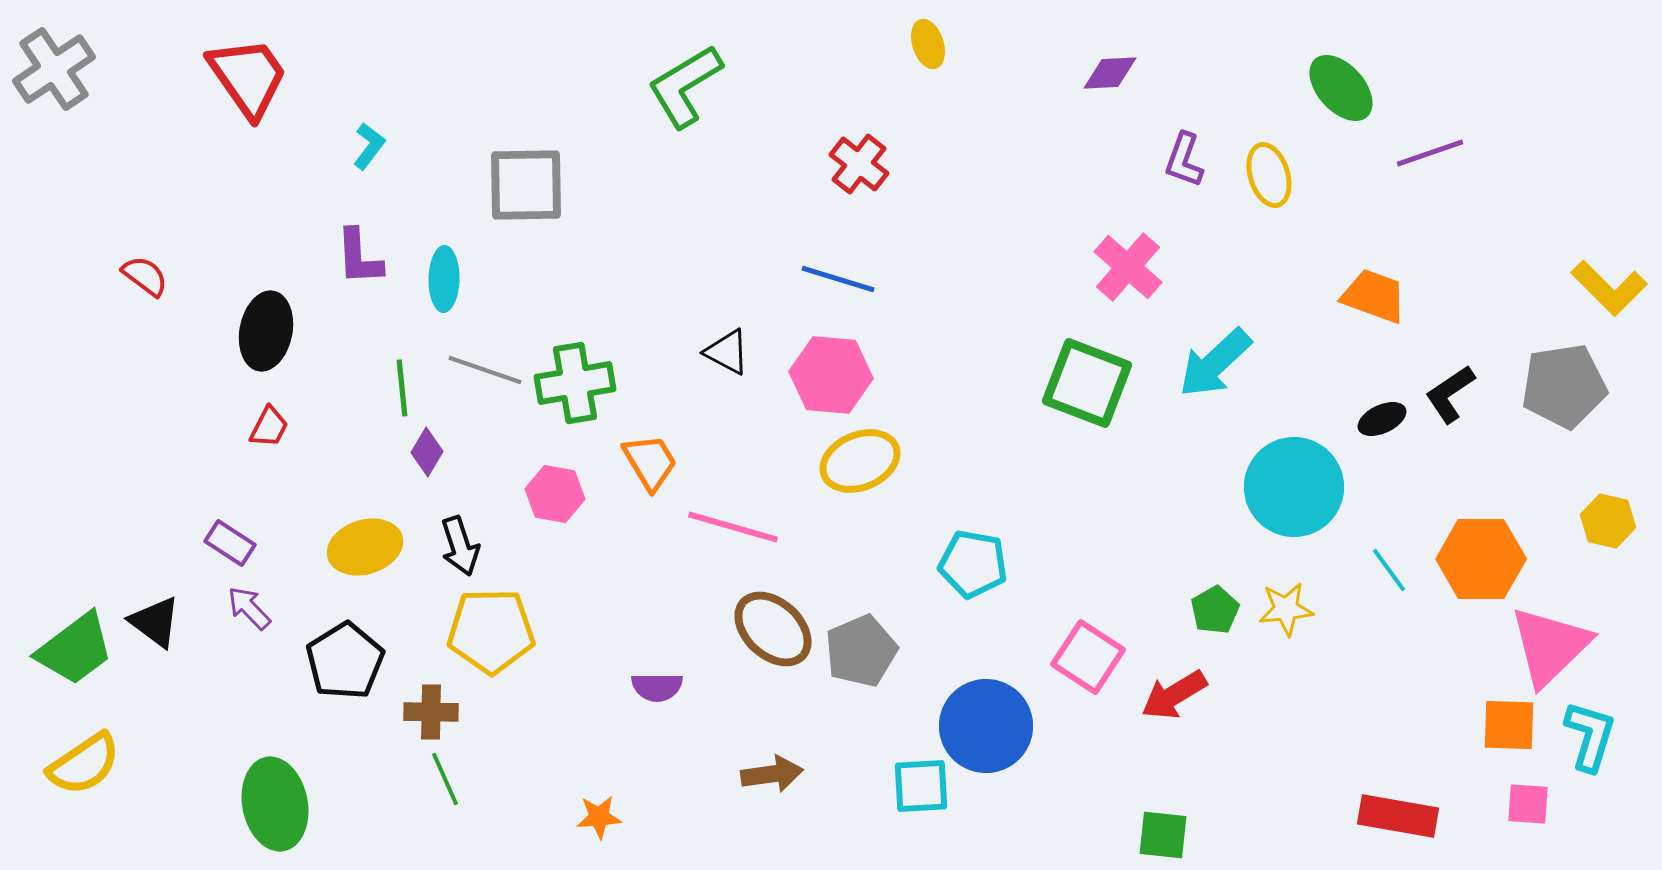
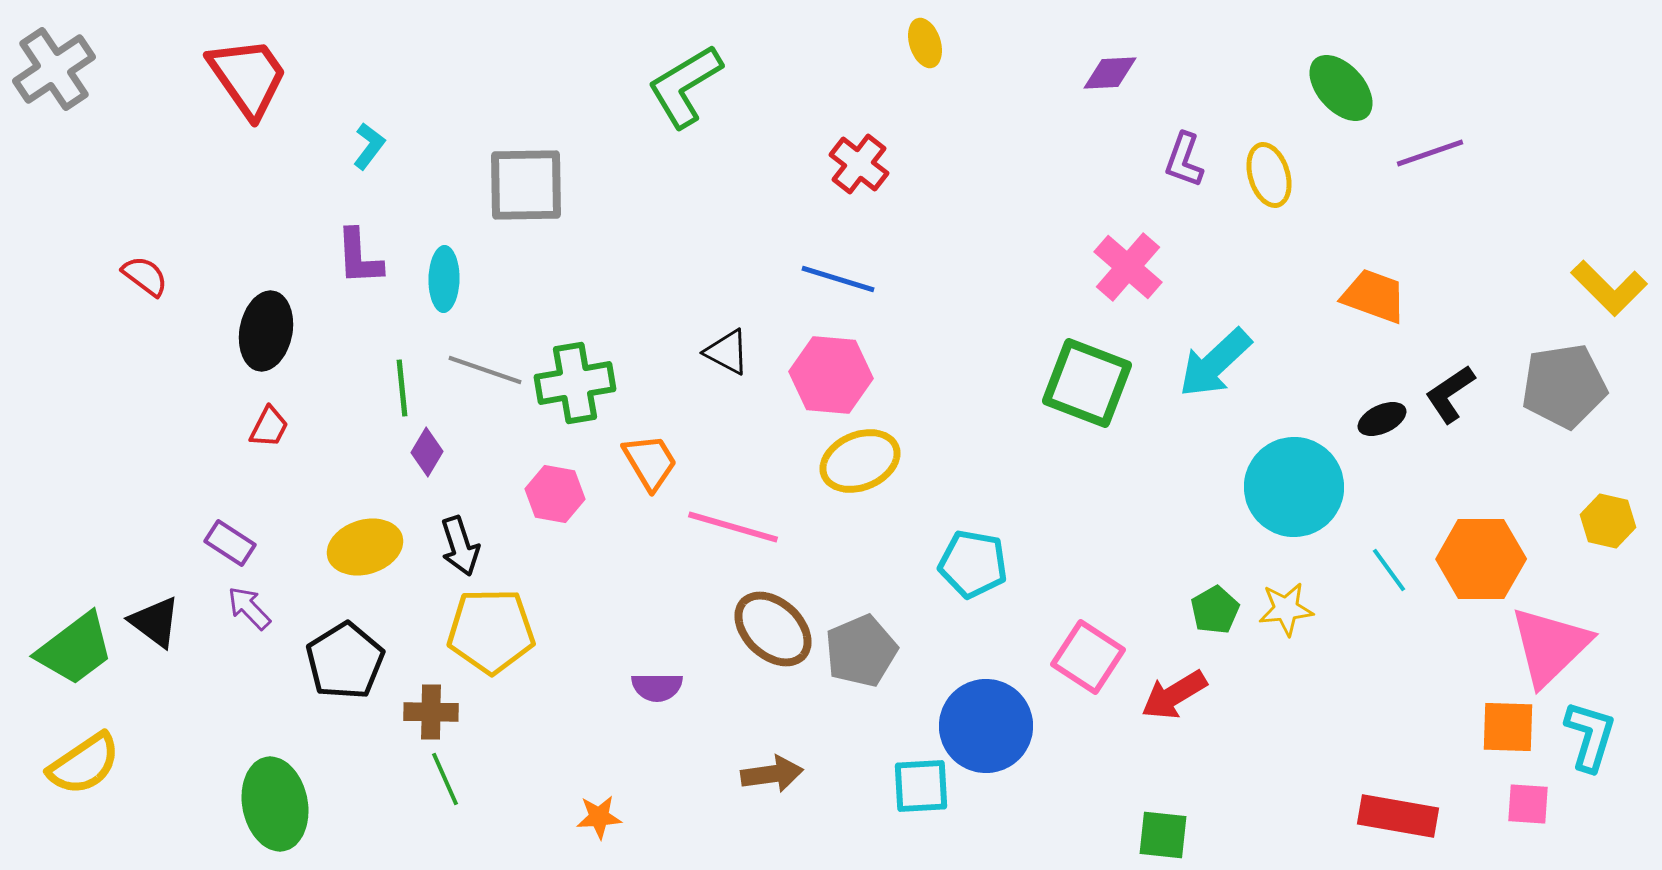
yellow ellipse at (928, 44): moved 3 px left, 1 px up
orange square at (1509, 725): moved 1 px left, 2 px down
